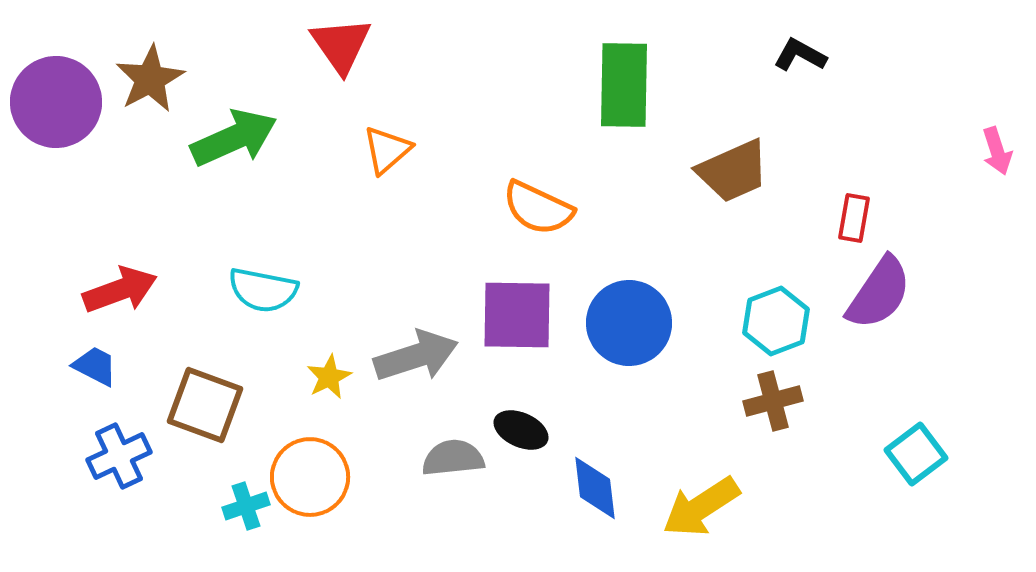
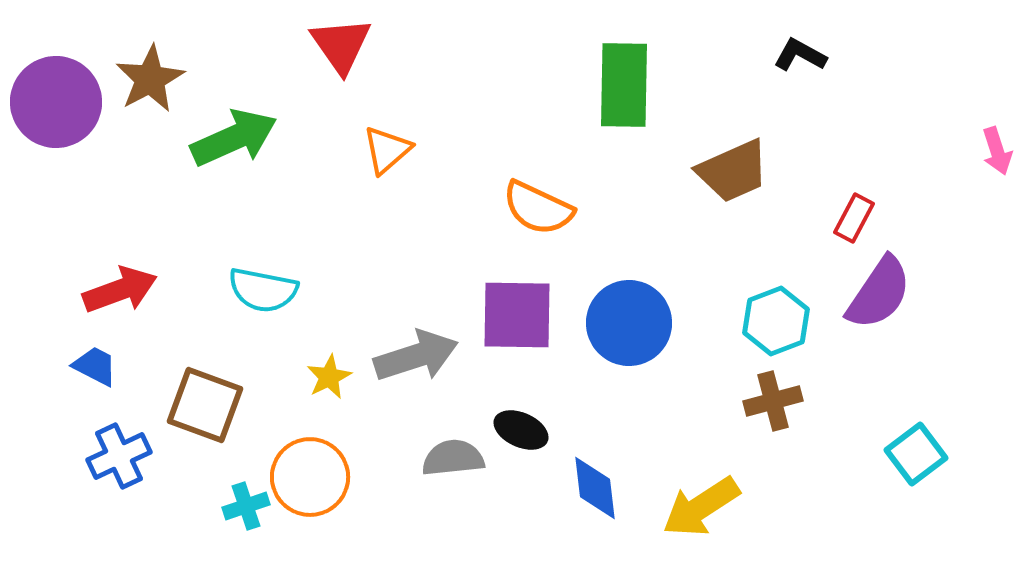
red rectangle: rotated 18 degrees clockwise
